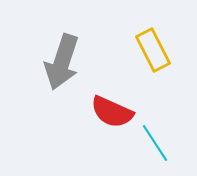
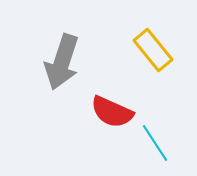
yellow rectangle: rotated 12 degrees counterclockwise
